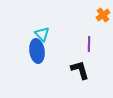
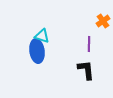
orange cross: moved 6 px down
cyan triangle: moved 2 px down; rotated 28 degrees counterclockwise
black L-shape: moved 6 px right; rotated 10 degrees clockwise
